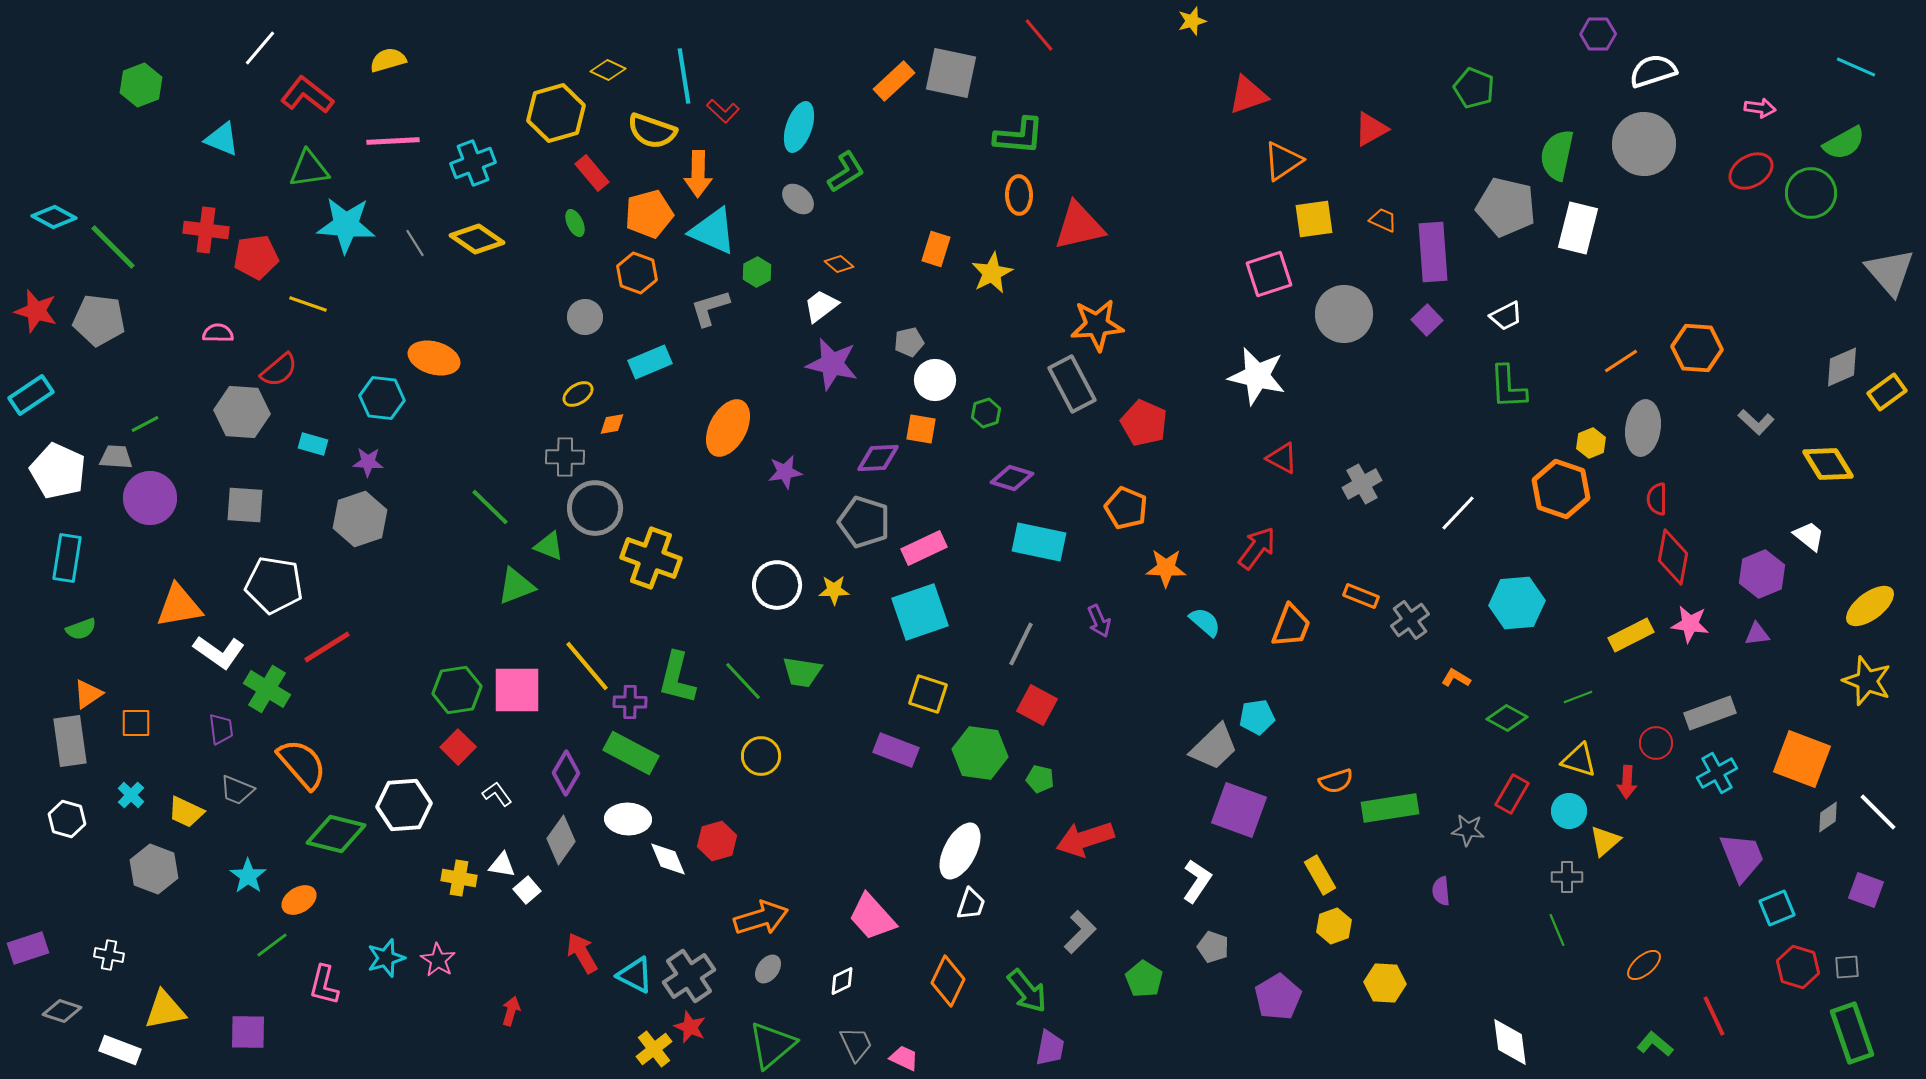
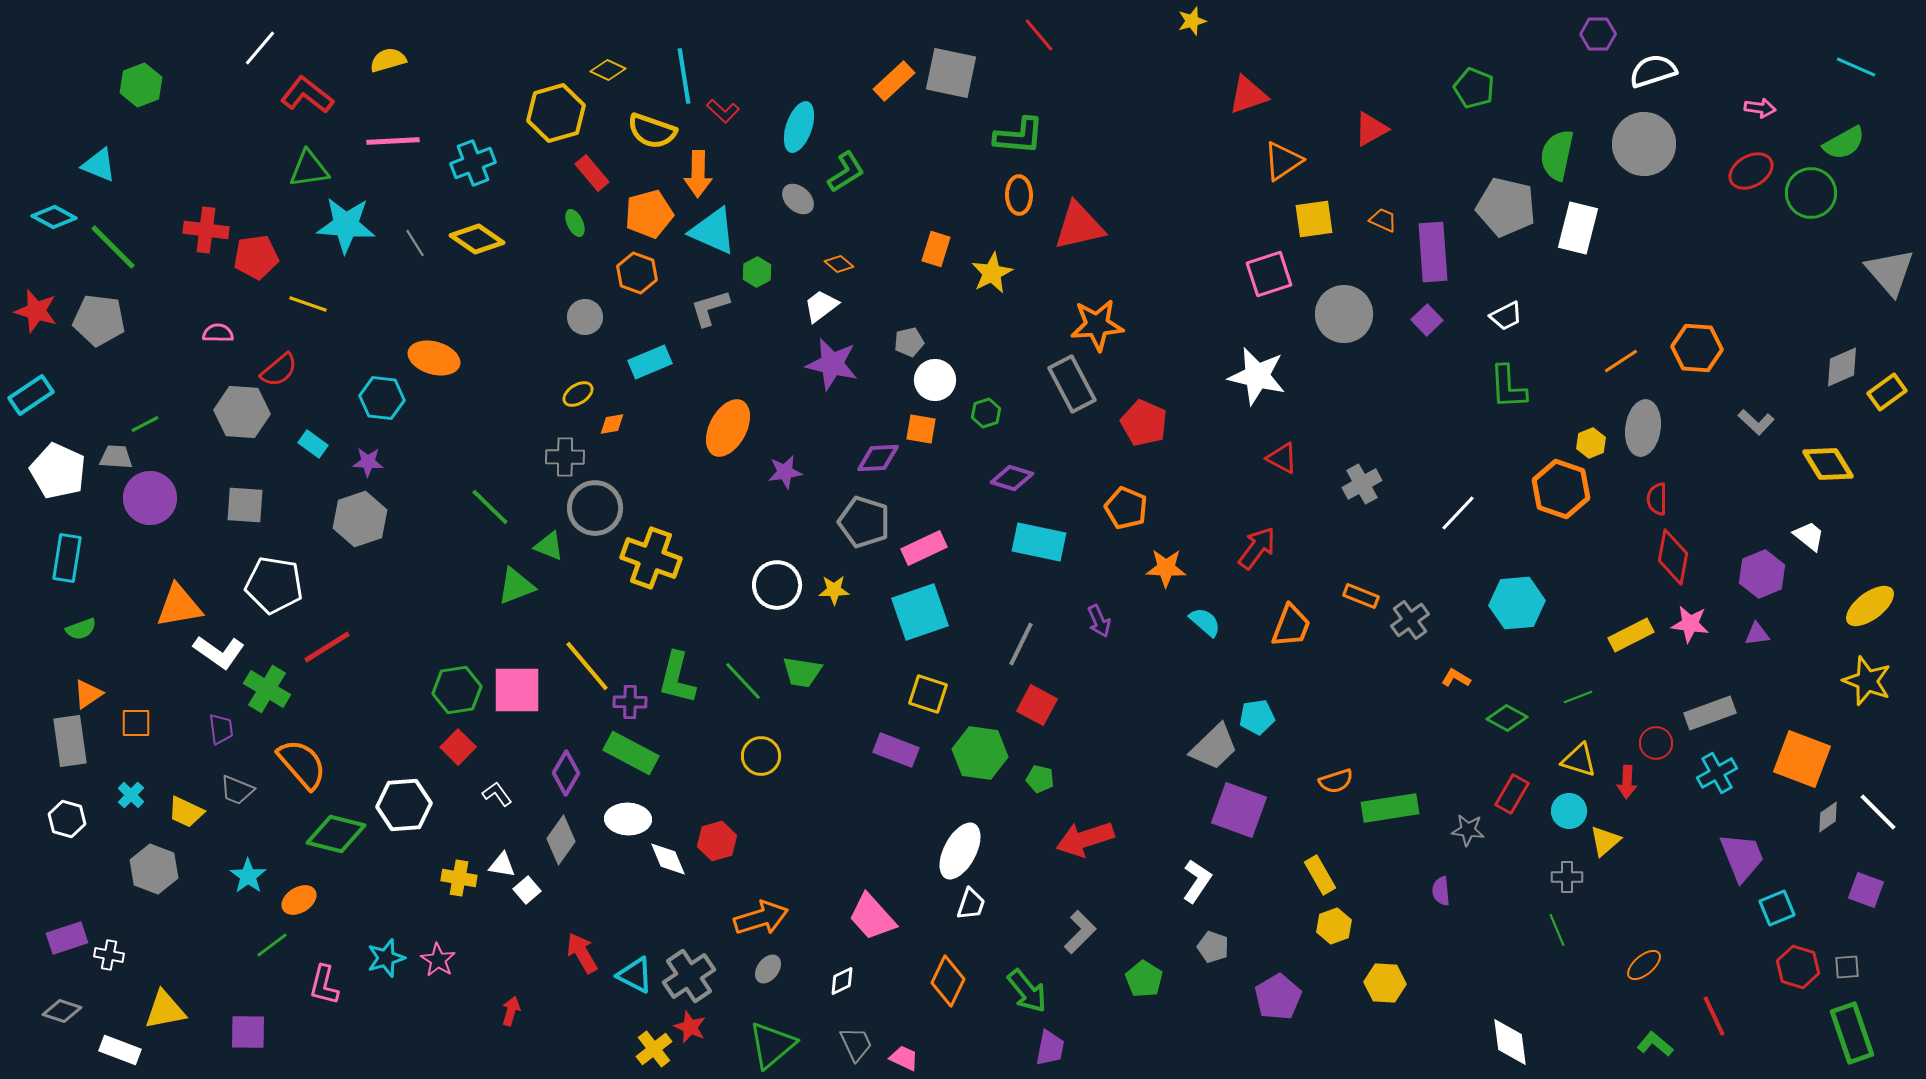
cyan triangle at (222, 139): moved 123 px left, 26 px down
cyan rectangle at (313, 444): rotated 20 degrees clockwise
purple rectangle at (28, 948): moved 39 px right, 10 px up
